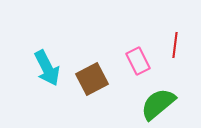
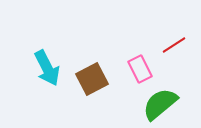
red line: moved 1 px left; rotated 50 degrees clockwise
pink rectangle: moved 2 px right, 8 px down
green semicircle: moved 2 px right
